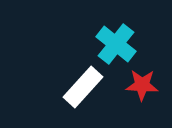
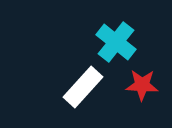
cyan cross: moved 2 px up
